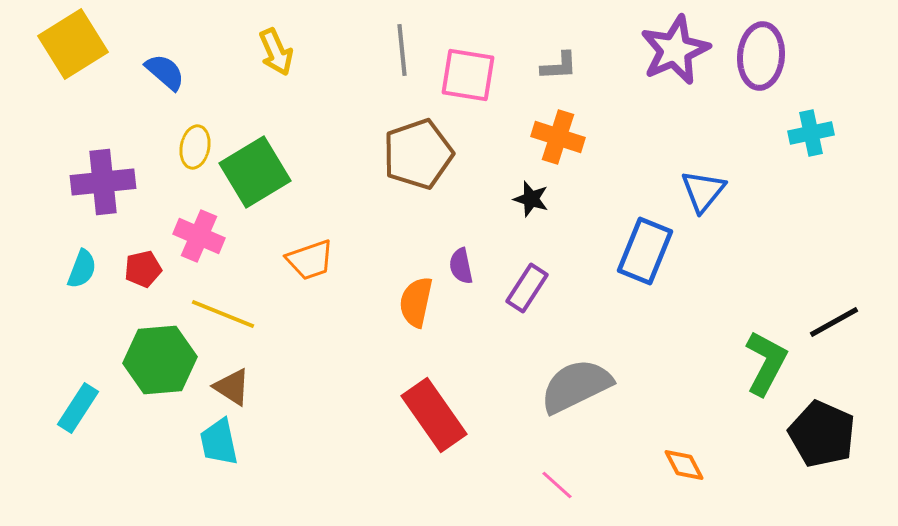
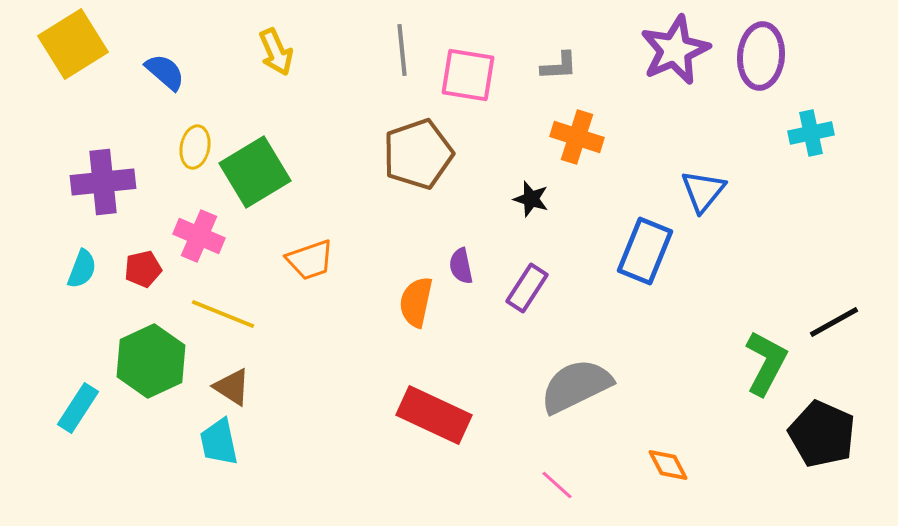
orange cross: moved 19 px right
green hexagon: moved 9 px left, 1 px down; rotated 20 degrees counterclockwise
red rectangle: rotated 30 degrees counterclockwise
orange diamond: moved 16 px left
